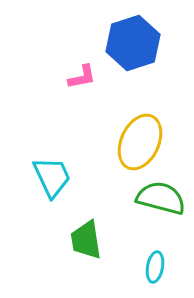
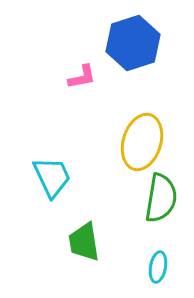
yellow ellipse: moved 2 px right; rotated 8 degrees counterclockwise
green semicircle: rotated 84 degrees clockwise
green trapezoid: moved 2 px left, 2 px down
cyan ellipse: moved 3 px right
